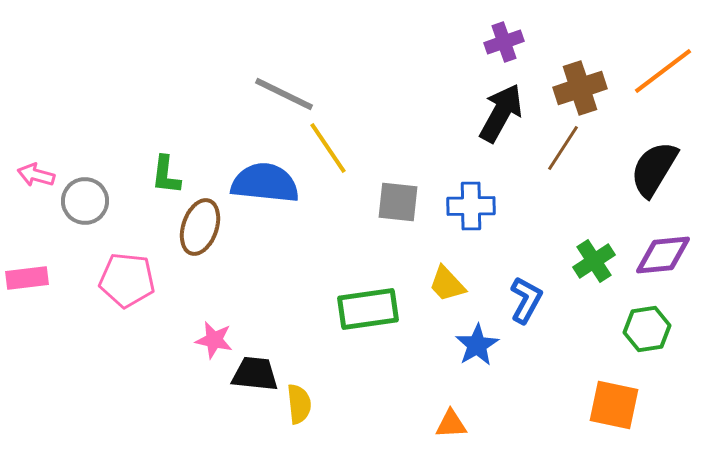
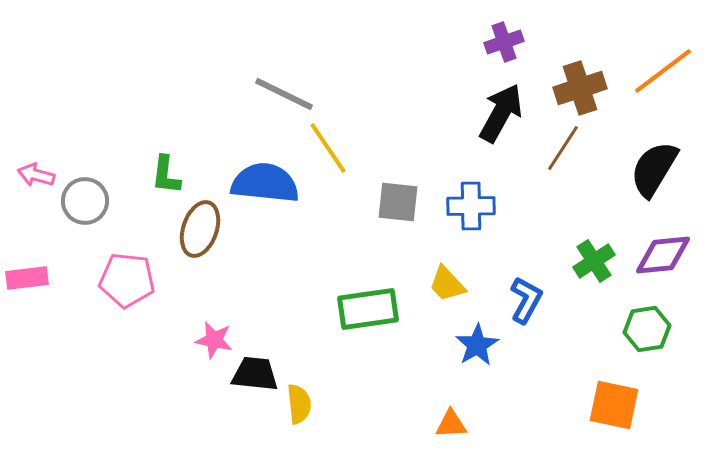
brown ellipse: moved 2 px down
